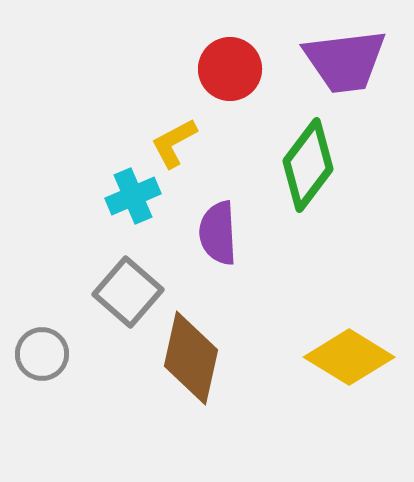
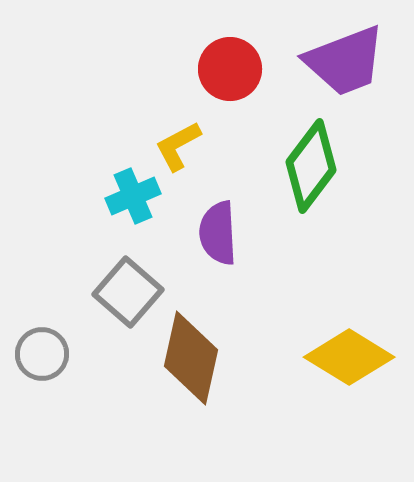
purple trapezoid: rotated 14 degrees counterclockwise
yellow L-shape: moved 4 px right, 3 px down
green diamond: moved 3 px right, 1 px down
